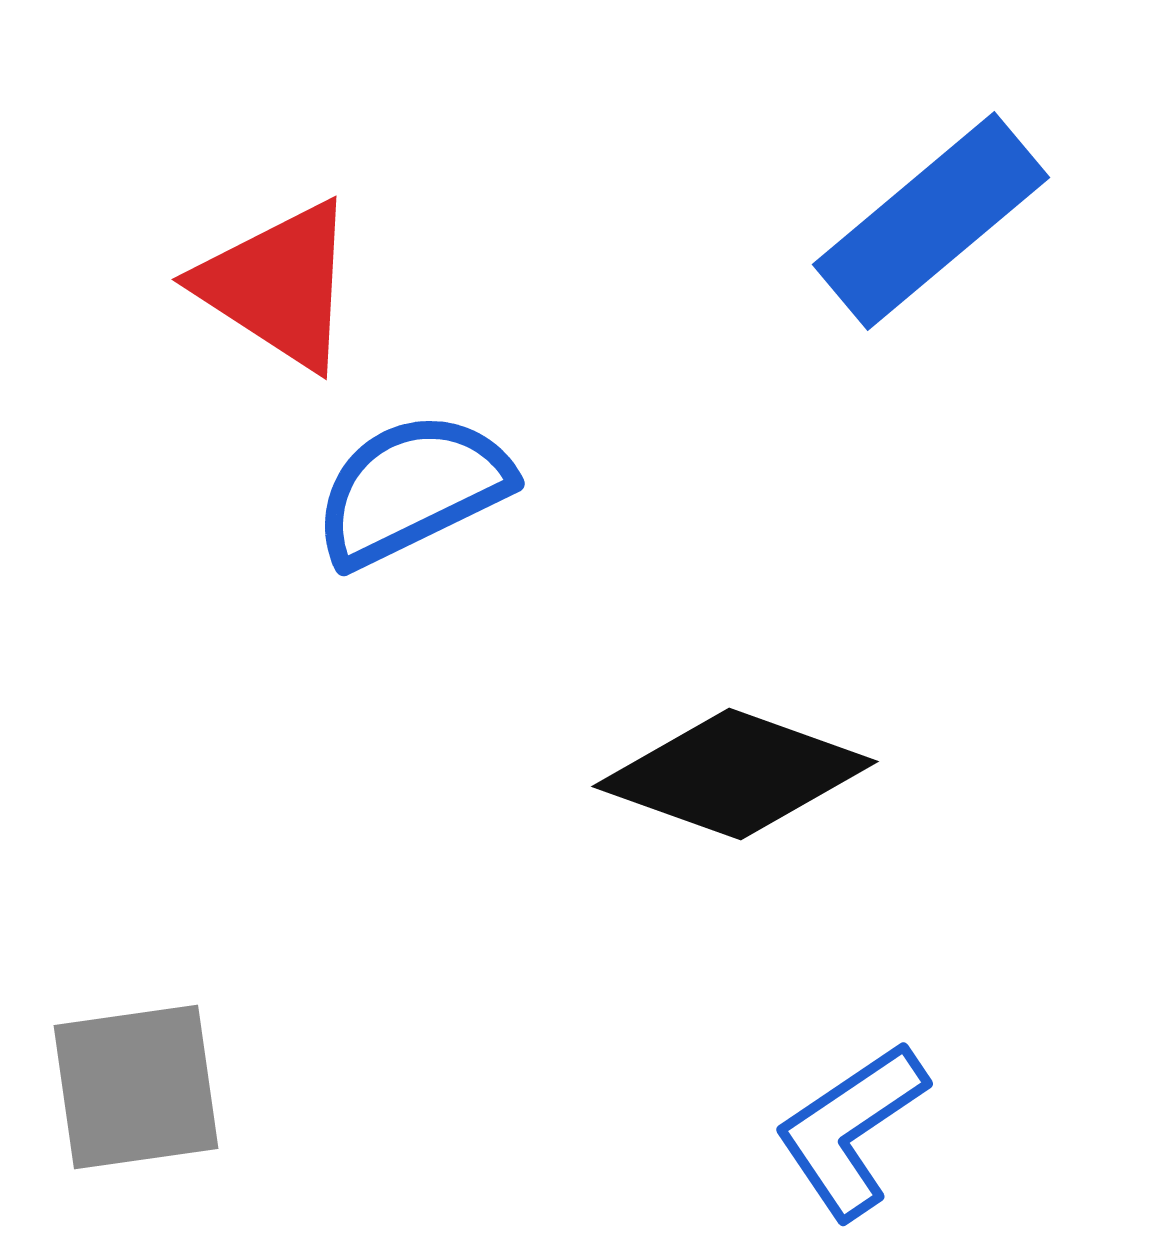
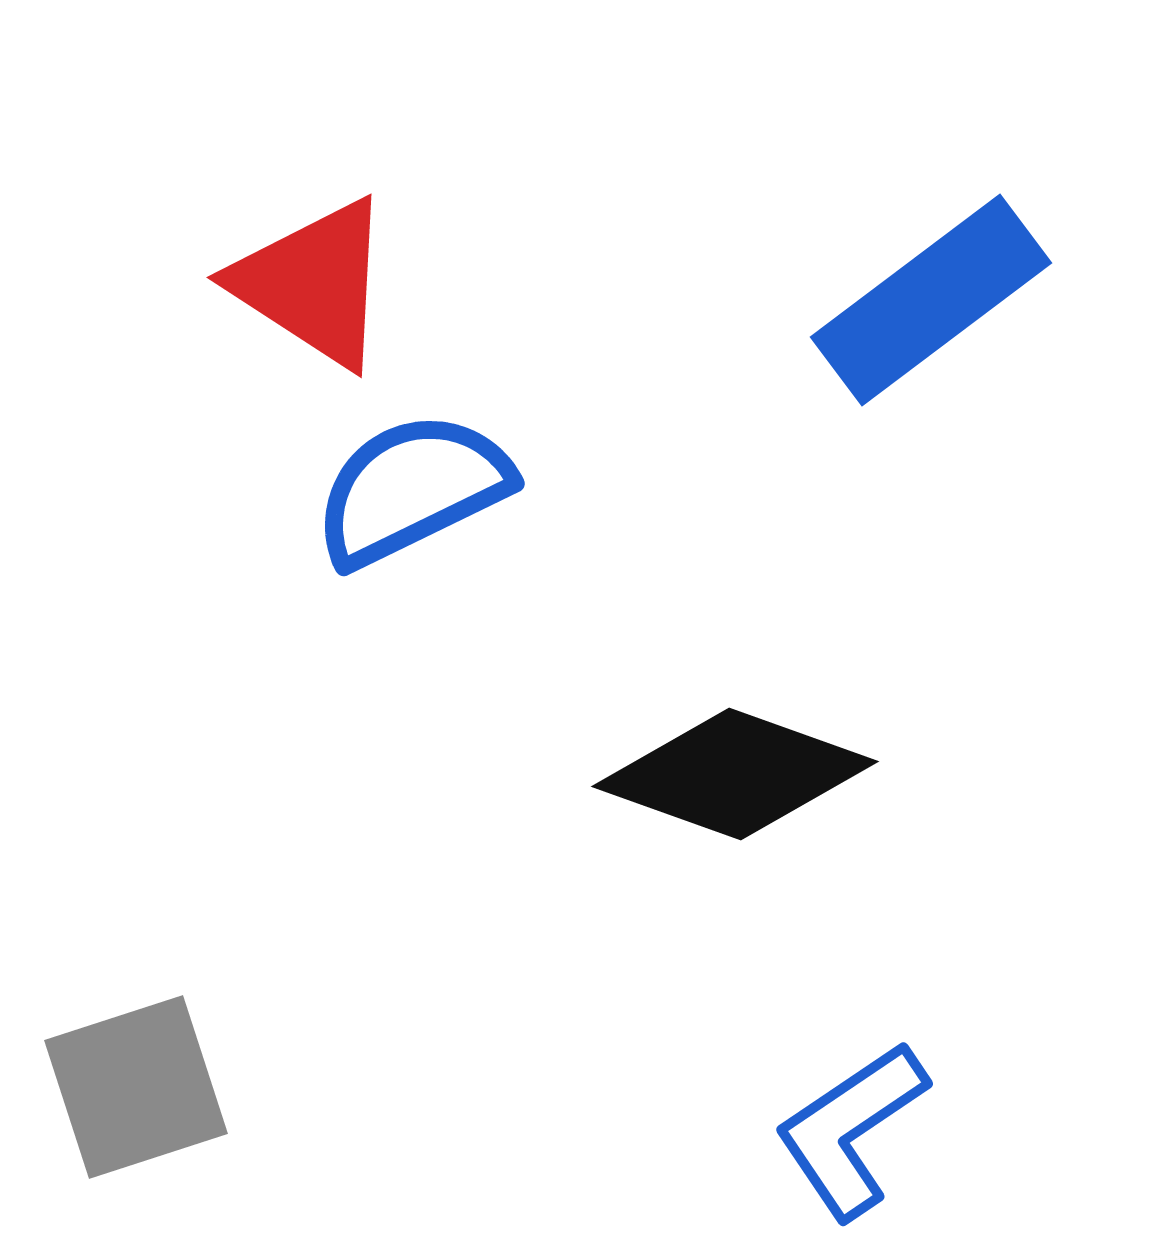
blue rectangle: moved 79 px down; rotated 3 degrees clockwise
red triangle: moved 35 px right, 2 px up
gray square: rotated 10 degrees counterclockwise
